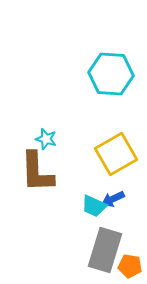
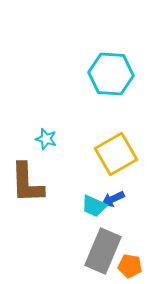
brown L-shape: moved 10 px left, 11 px down
gray rectangle: moved 2 px left, 1 px down; rotated 6 degrees clockwise
